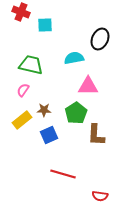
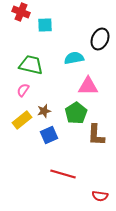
brown star: moved 1 px down; rotated 16 degrees counterclockwise
